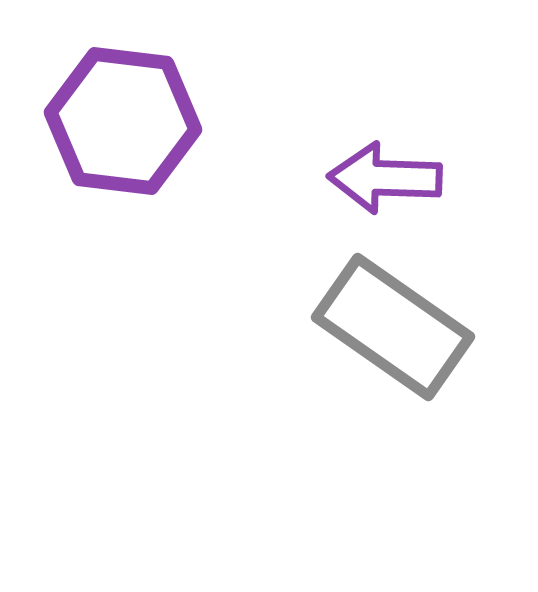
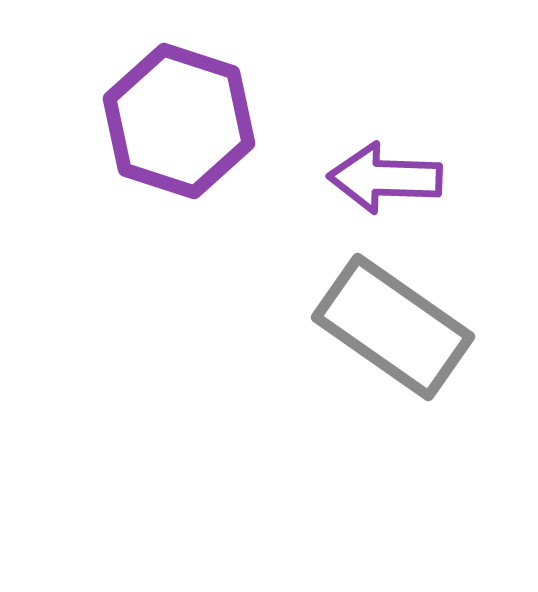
purple hexagon: moved 56 px right; rotated 11 degrees clockwise
